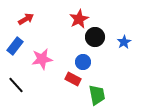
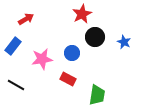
red star: moved 3 px right, 5 px up
blue star: rotated 16 degrees counterclockwise
blue rectangle: moved 2 px left
blue circle: moved 11 px left, 9 px up
red rectangle: moved 5 px left
black line: rotated 18 degrees counterclockwise
green trapezoid: rotated 20 degrees clockwise
